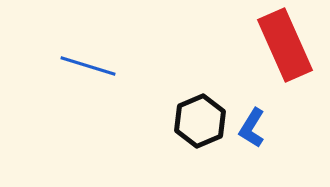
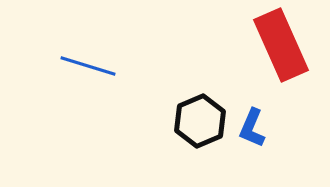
red rectangle: moved 4 px left
blue L-shape: rotated 9 degrees counterclockwise
